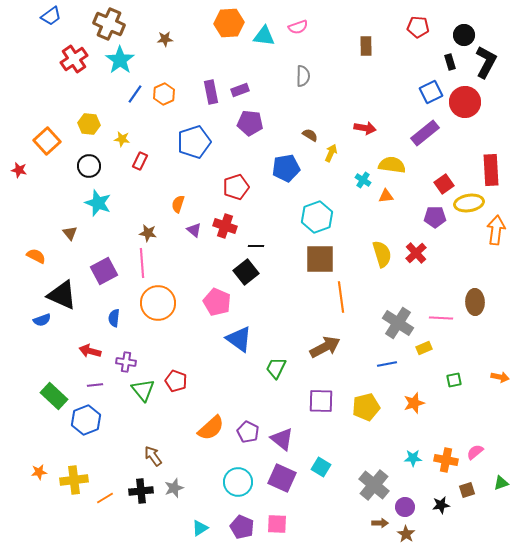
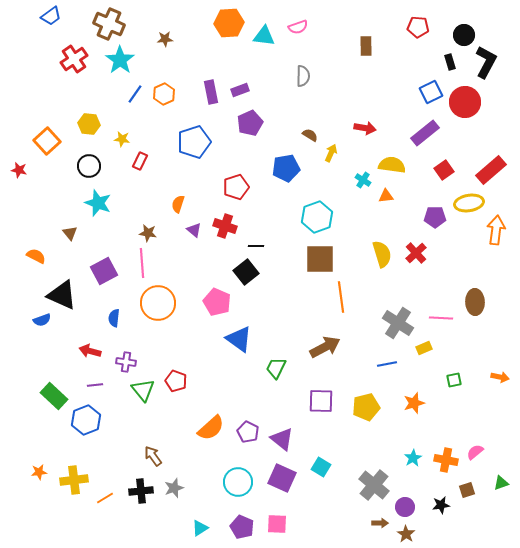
purple pentagon at (250, 123): rotated 30 degrees counterclockwise
red rectangle at (491, 170): rotated 52 degrees clockwise
red square at (444, 184): moved 14 px up
cyan star at (413, 458): rotated 30 degrees counterclockwise
